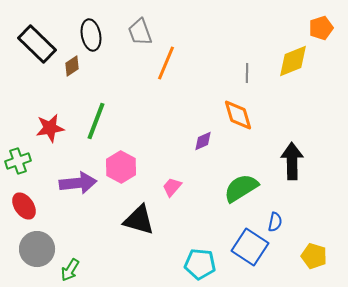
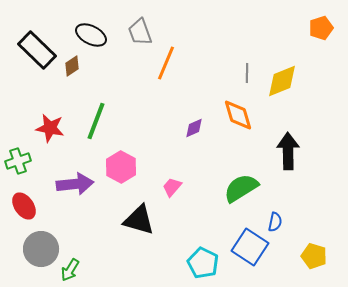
black ellipse: rotated 52 degrees counterclockwise
black rectangle: moved 6 px down
yellow diamond: moved 11 px left, 20 px down
red star: rotated 20 degrees clockwise
purple diamond: moved 9 px left, 13 px up
black arrow: moved 4 px left, 10 px up
purple arrow: moved 3 px left, 1 px down
gray circle: moved 4 px right
cyan pentagon: moved 3 px right, 1 px up; rotated 20 degrees clockwise
